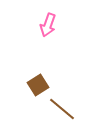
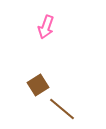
pink arrow: moved 2 px left, 2 px down
